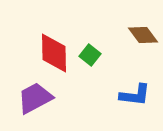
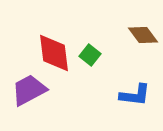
red diamond: rotated 6 degrees counterclockwise
purple trapezoid: moved 6 px left, 8 px up
